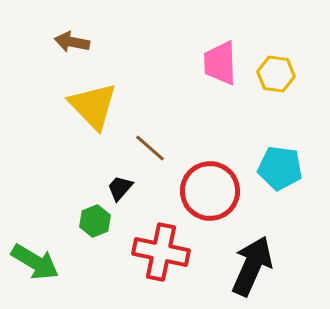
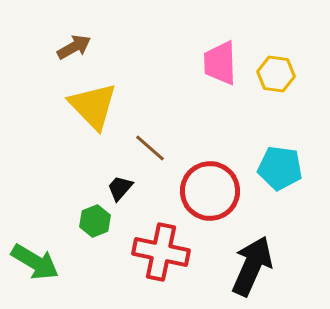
brown arrow: moved 2 px right, 5 px down; rotated 140 degrees clockwise
